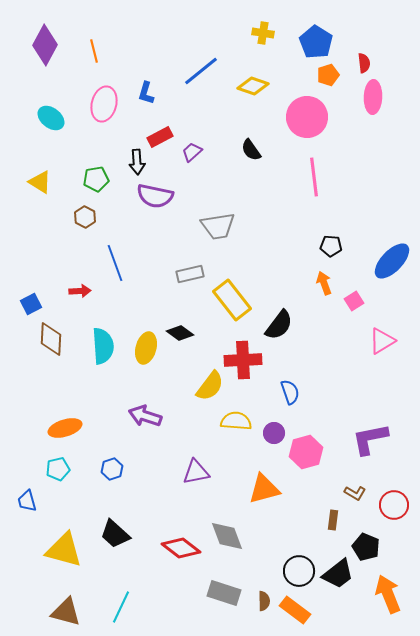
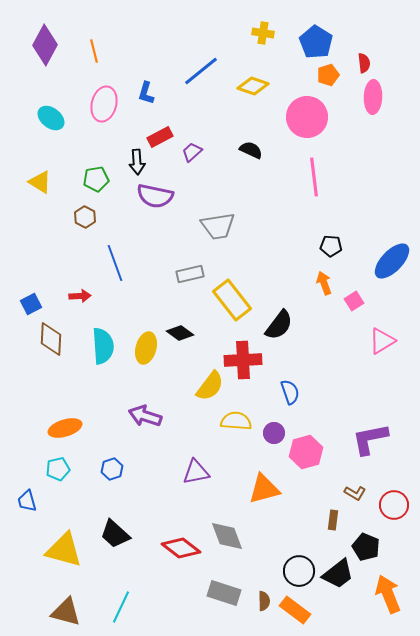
black semicircle at (251, 150): rotated 150 degrees clockwise
red arrow at (80, 291): moved 5 px down
